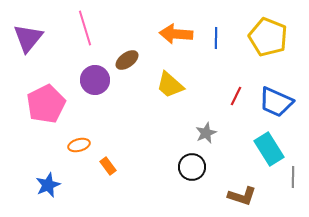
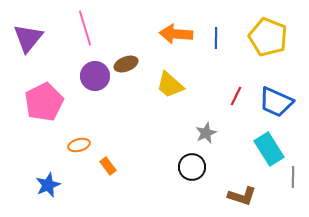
brown ellipse: moved 1 px left, 4 px down; rotated 15 degrees clockwise
purple circle: moved 4 px up
pink pentagon: moved 2 px left, 2 px up
